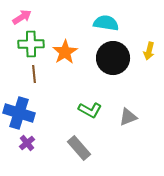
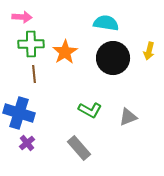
pink arrow: rotated 36 degrees clockwise
